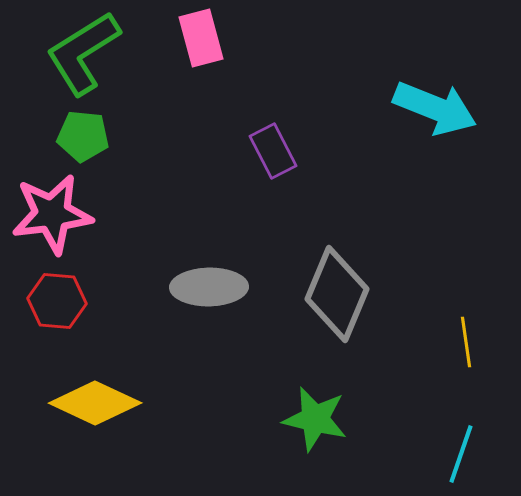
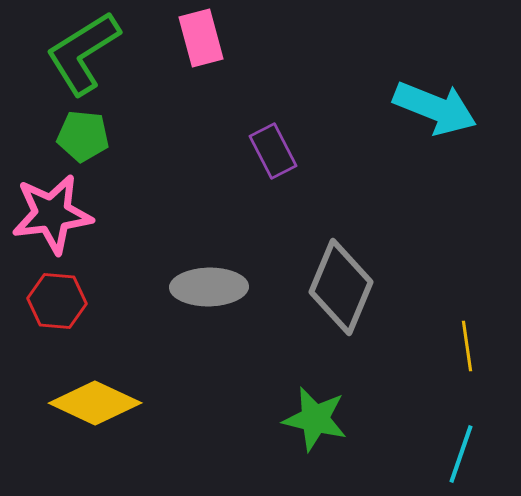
gray diamond: moved 4 px right, 7 px up
yellow line: moved 1 px right, 4 px down
